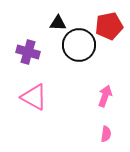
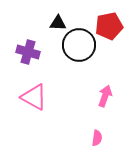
pink semicircle: moved 9 px left, 4 px down
